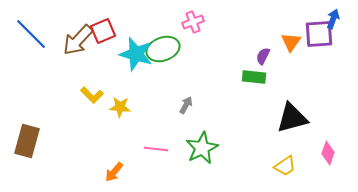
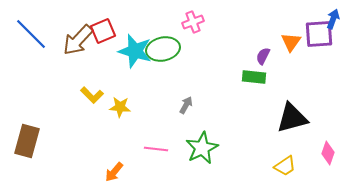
green ellipse: rotated 8 degrees clockwise
cyan star: moved 1 px left, 3 px up
